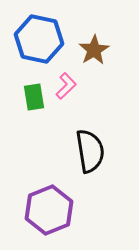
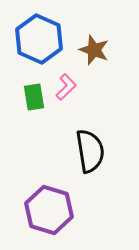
blue hexagon: rotated 12 degrees clockwise
brown star: rotated 20 degrees counterclockwise
pink L-shape: moved 1 px down
purple hexagon: rotated 21 degrees counterclockwise
